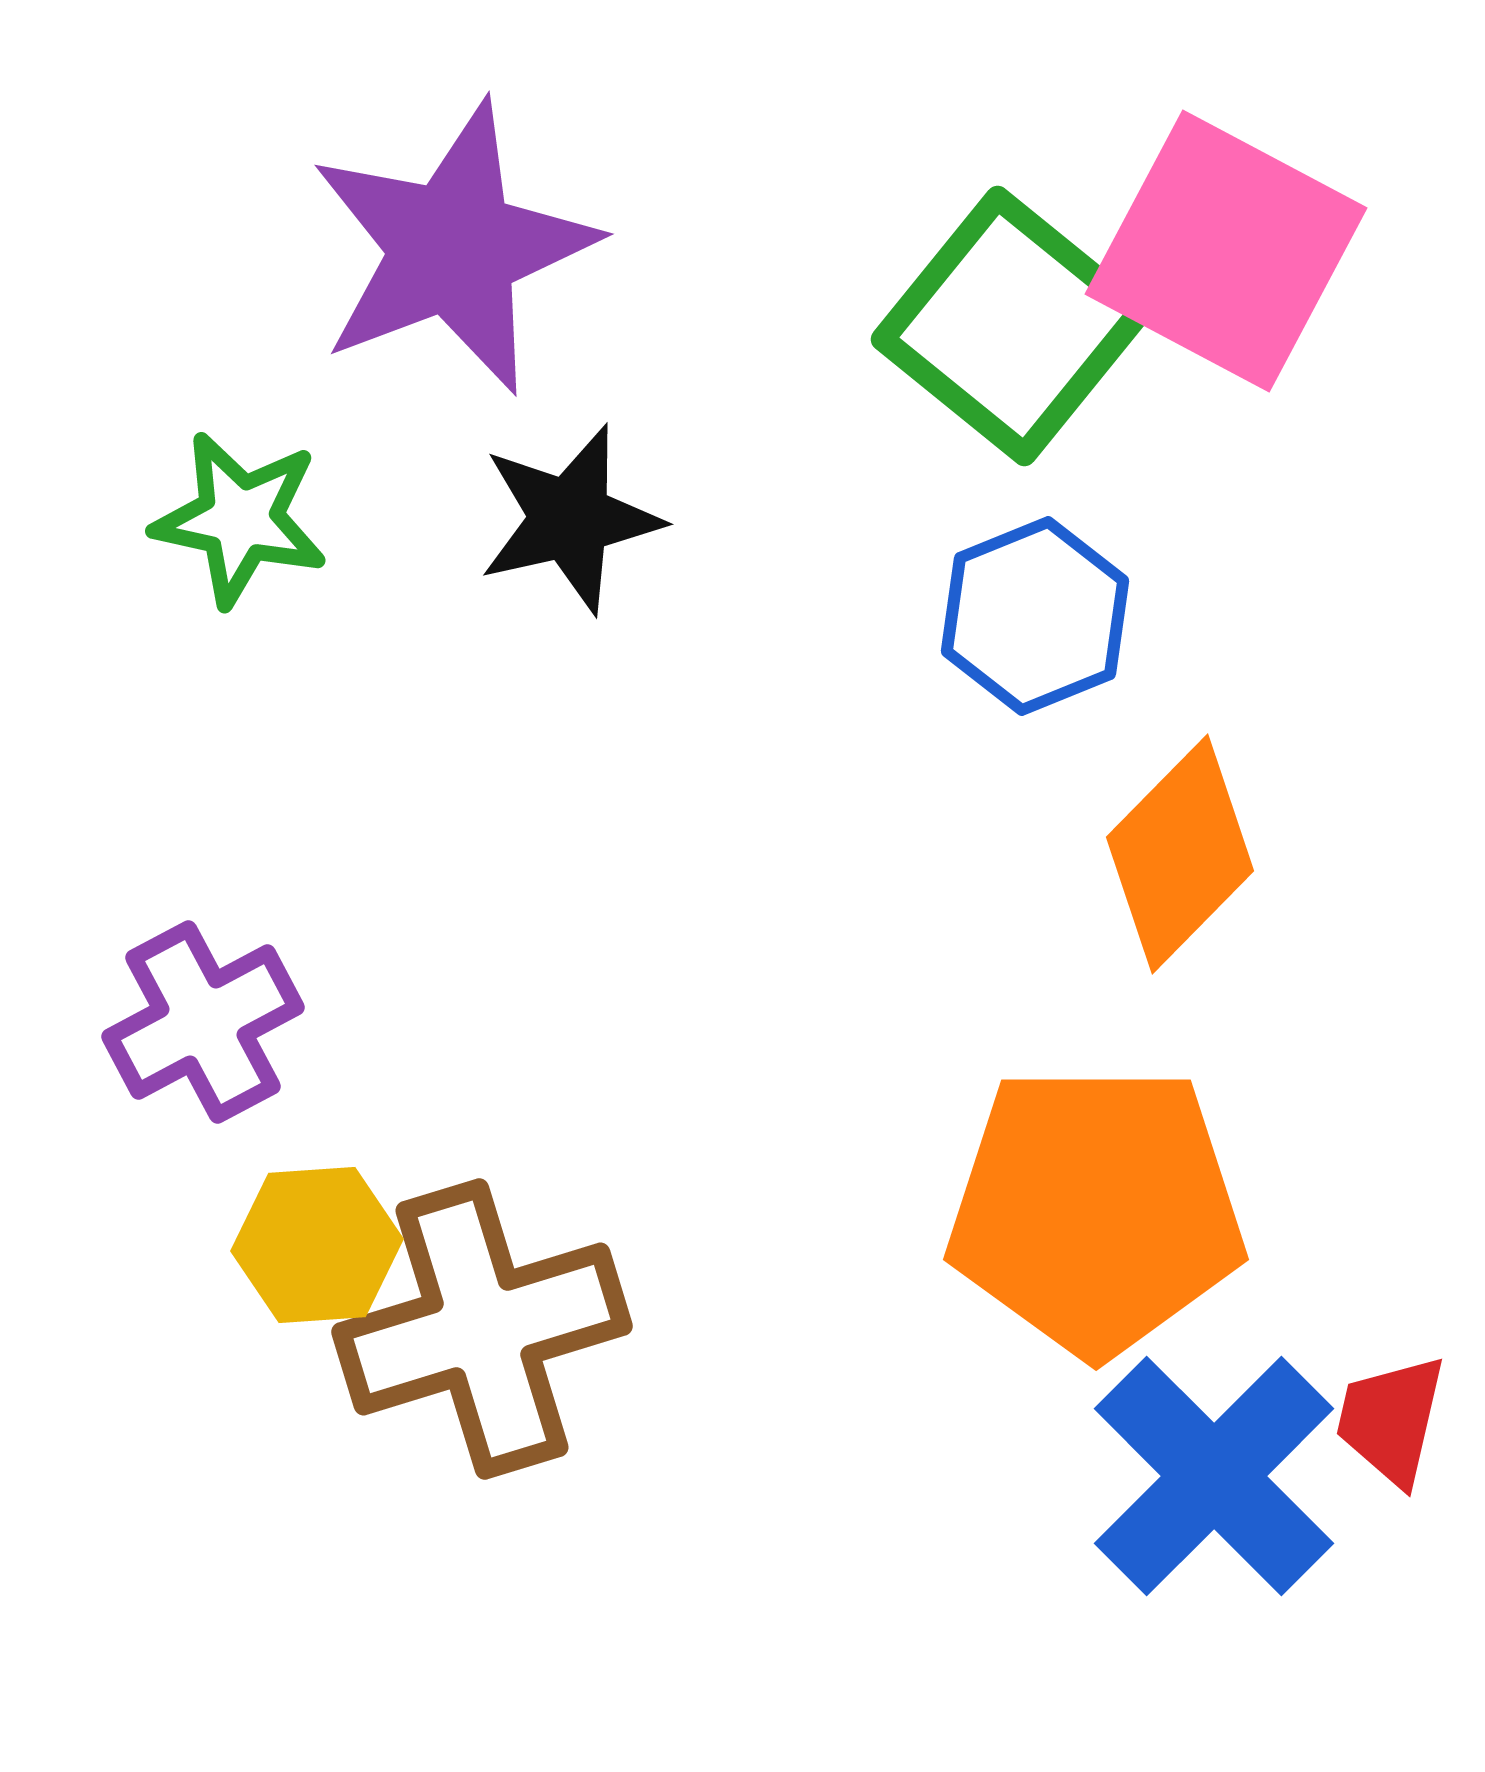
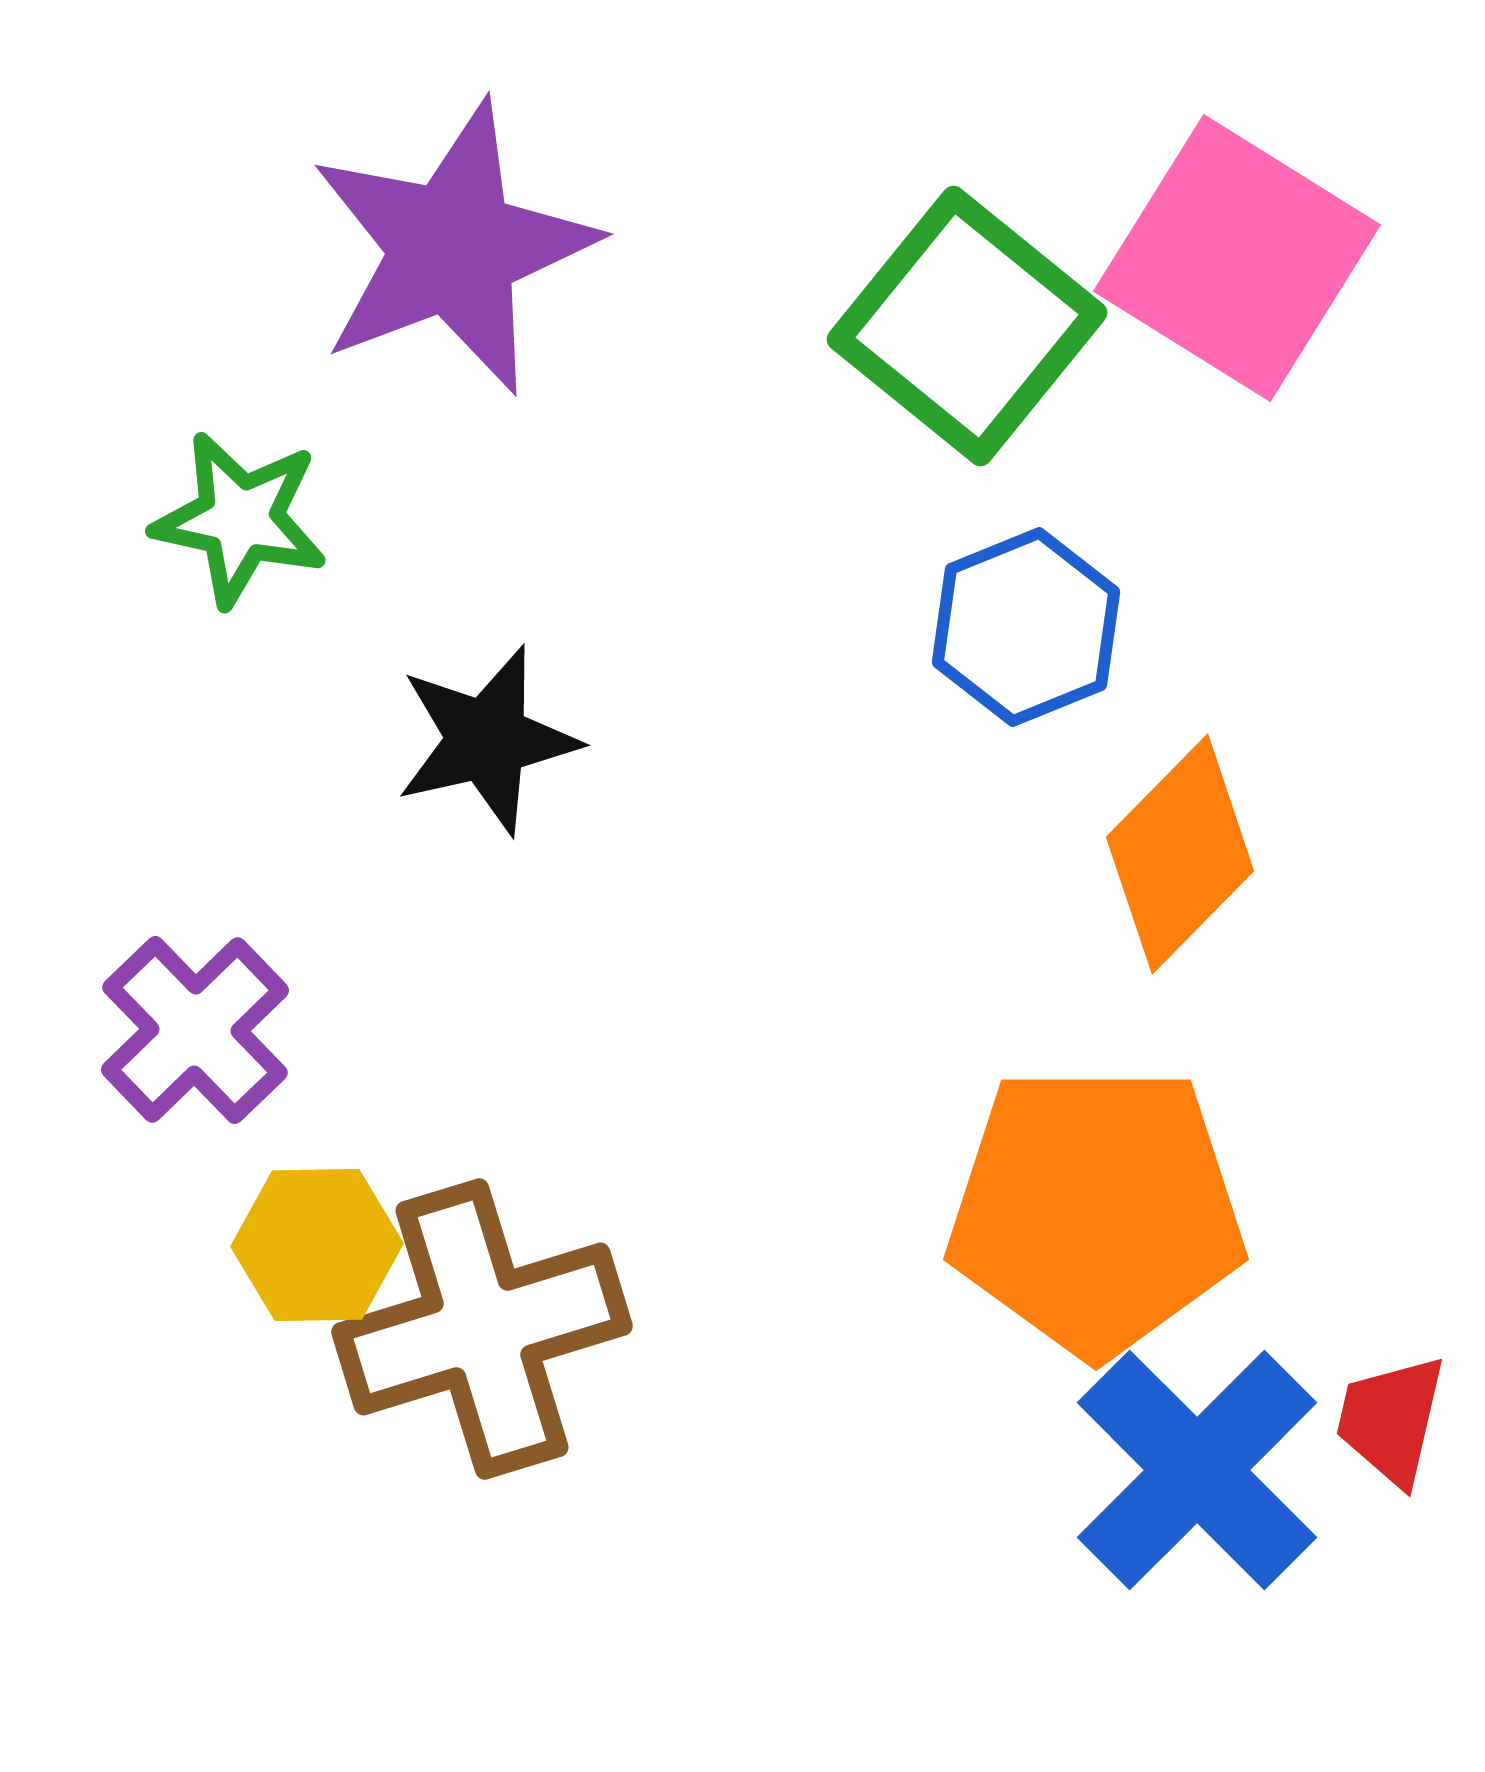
pink square: moved 11 px right, 7 px down; rotated 4 degrees clockwise
green square: moved 44 px left
black star: moved 83 px left, 221 px down
blue hexagon: moved 9 px left, 11 px down
purple cross: moved 8 px left, 8 px down; rotated 16 degrees counterclockwise
yellow hexagon: rotated 3 degrees clockwise
blue cross: moved 17 px left, 6 px up
